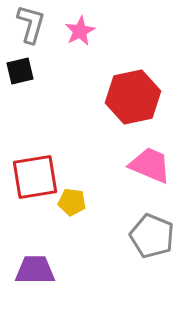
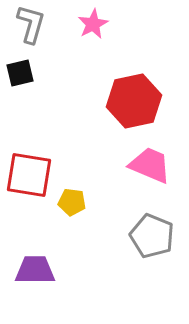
pink star: moved 13 px right, 7 px up
black square: moved 2 px down
red hexagon: moved 1 px right, 4 px down
red square: moved 6 px left, 2 px up; rotated 18 degrees clockwise
